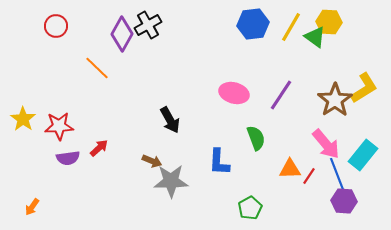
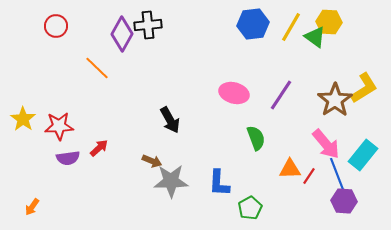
black cross: rotated 24 degrees clockwise
blue L-shape: moved 21 px down
